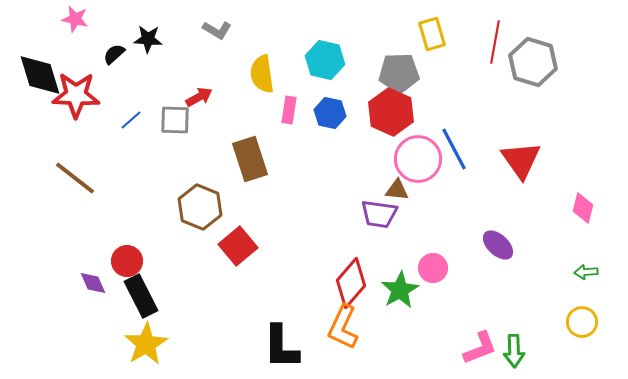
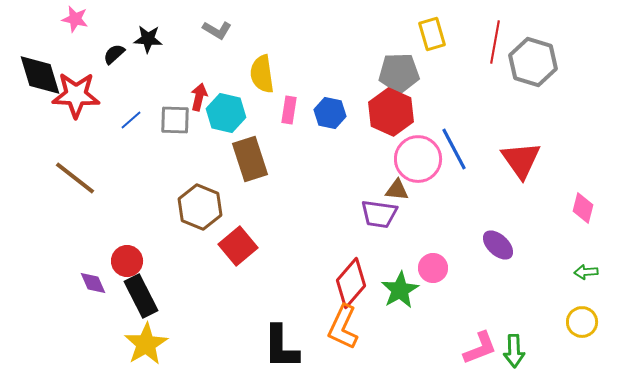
cyan hexagon at (325, 60): moved 99 px left, 53 px down
red arrow at (199, 97): rotated 48 degrees counterclockwise
